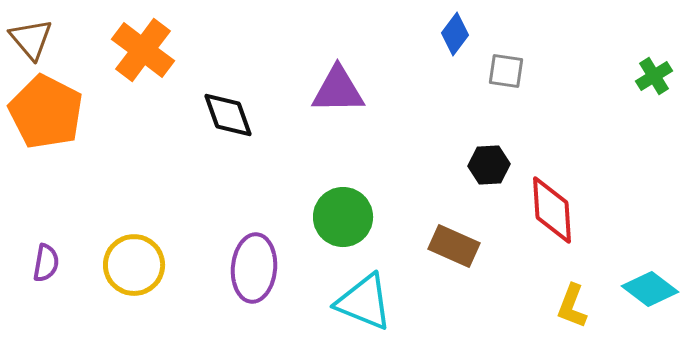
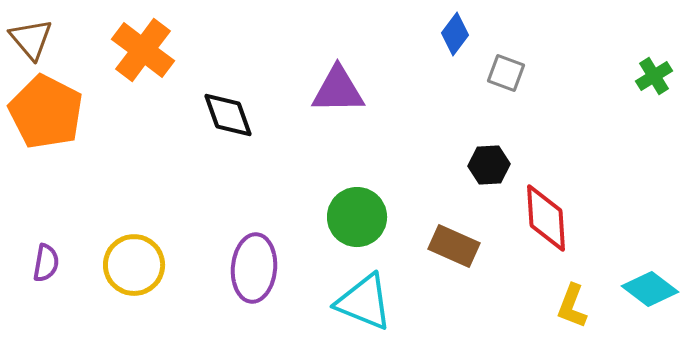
gray square: moved 2 px down; rotated 12 degrees clockwise
red diamond: moved 6 px left, 8 px down
green circle: moved 14 px right
